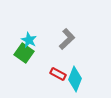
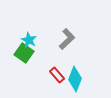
red rectangle: moved 1 px left, 1 px down; rotated 21 degrees clockwise
